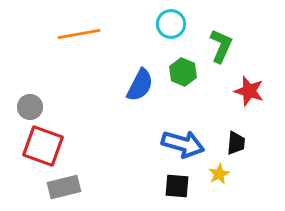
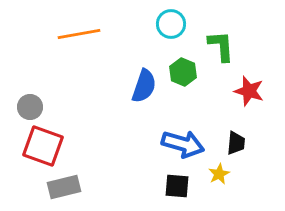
green L-shape: rotated 28 degrees counterclockwise
blue semicircle: moved 4 px right, 1 px down; rotated 8 degrees counterclockwise
